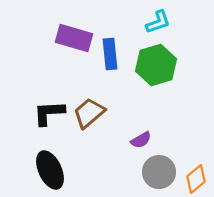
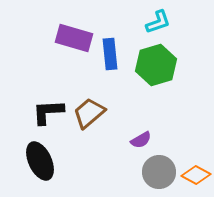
black L-shape: moved 1 px left, 1 px up
black ellipse: moved 10 px left, 9 px up
orange diamond: moved 4 px up; rotated 68 degrees clockwise
